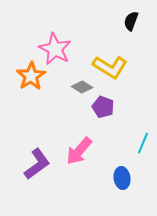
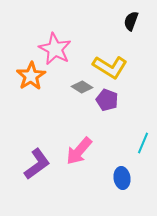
purple pentagon: moved 4 px right, 7 px up
